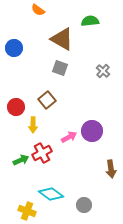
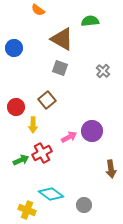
yellow cross: moved 1 px up
